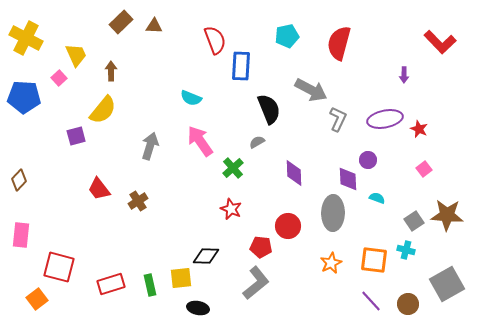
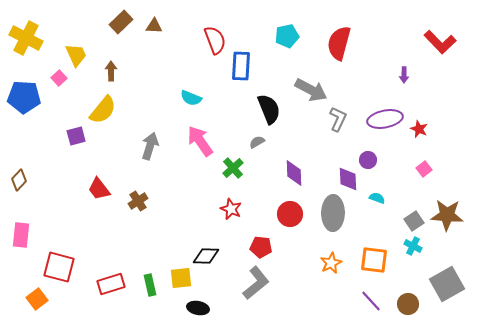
red circle at (288, 226): moved 2 px right, 12 px up
cyan cross at (406, 250): moved 7 px right, 4 px up; rotated 12 degrees clockwise
